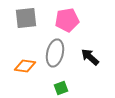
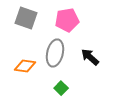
gray square: rotated 25 degrees clockwise
green square: rotated 24 degrees counterclockwise
